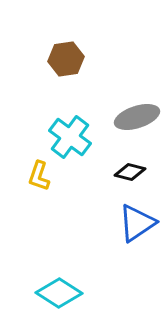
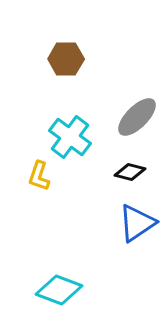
brown hexagon: rotated 8 degrees clockwise
gray ellipse: rotated 27 degrees counterclockwise
cyan diamond: moved 3 px up; rotated 12 degrees counterclockwise
